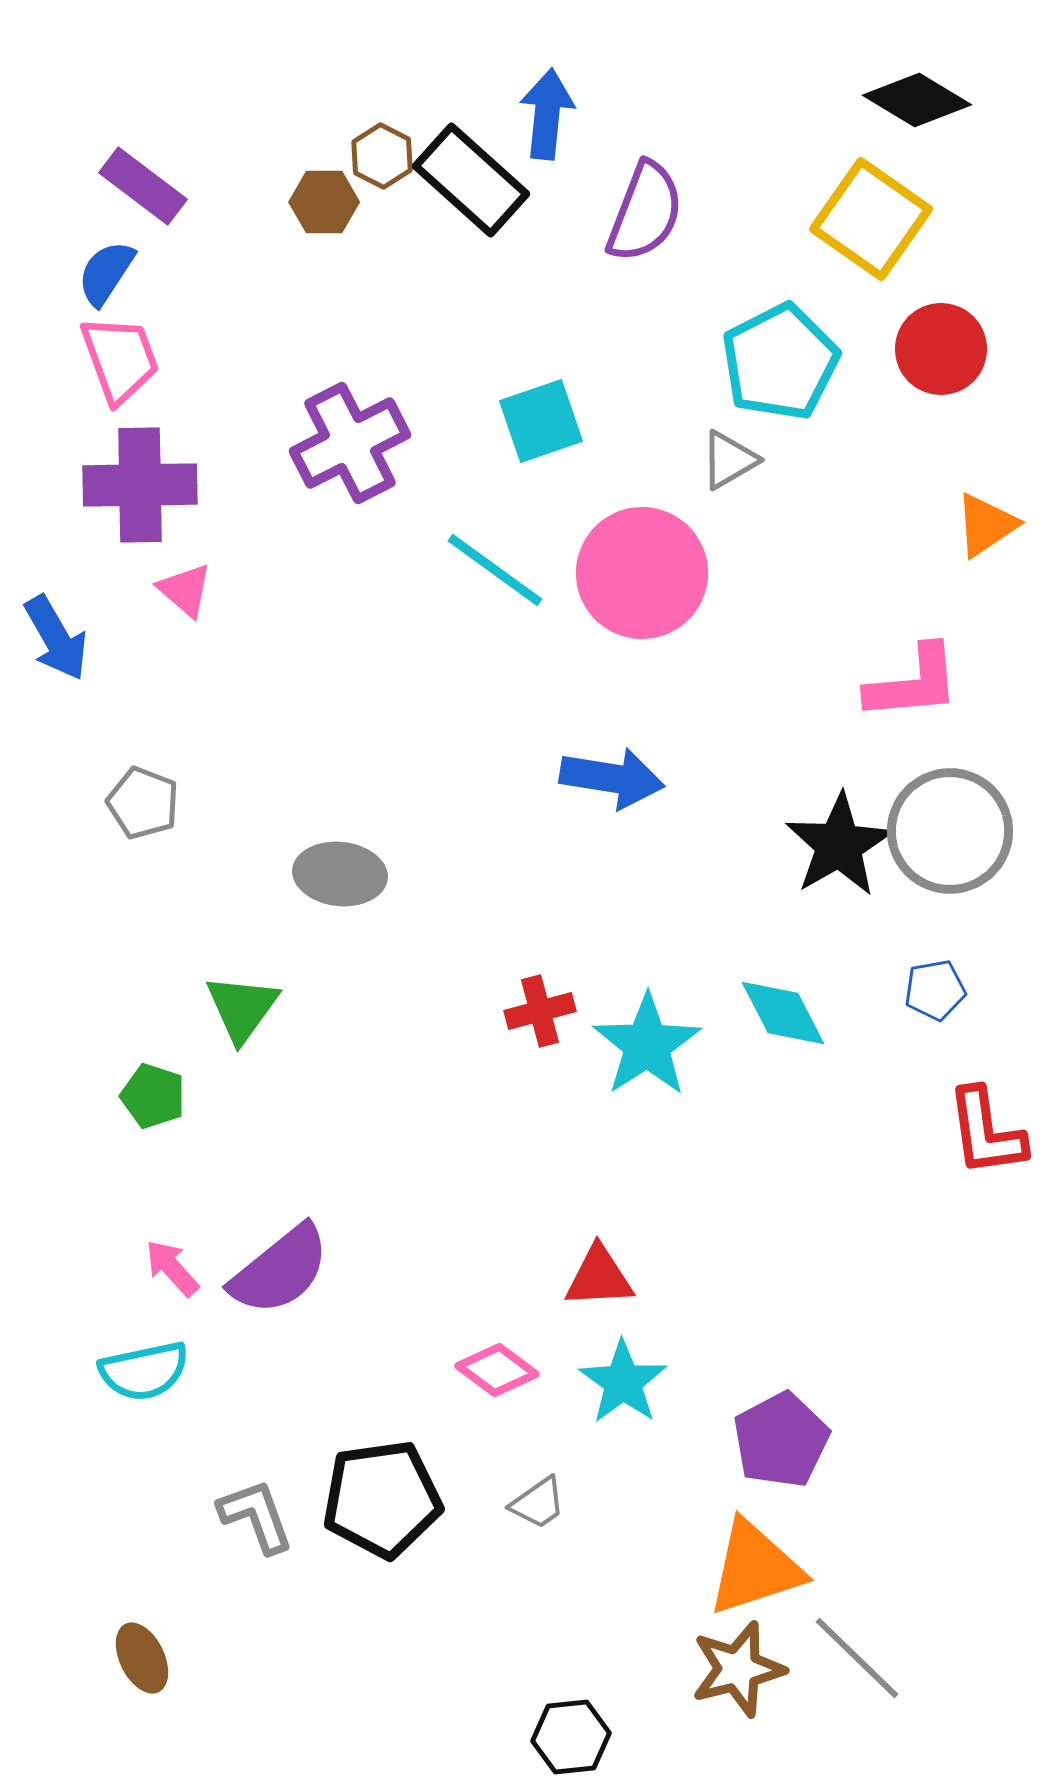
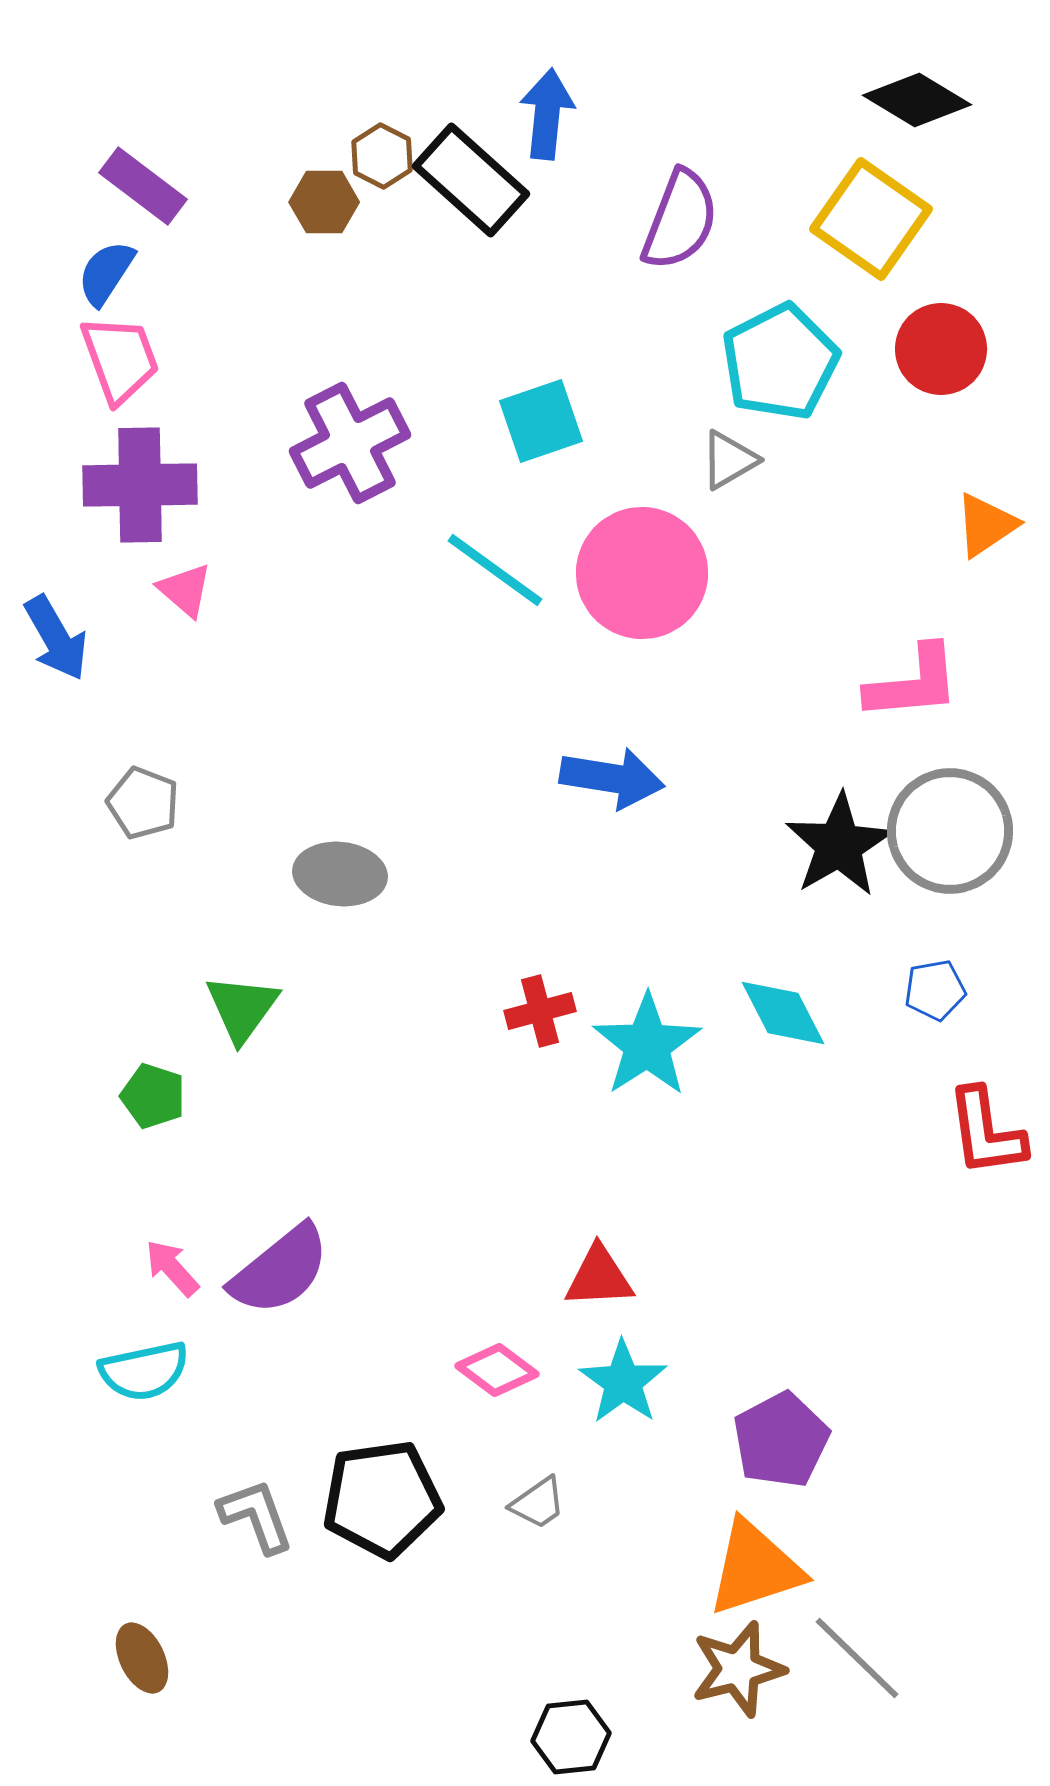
purple semicircle at (645, 212): moved 35 px right, 8 px down
